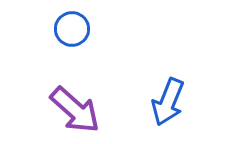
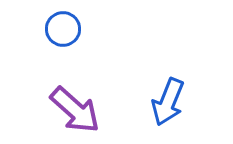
blue circle: moved 9 px left
